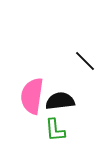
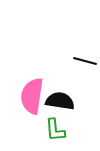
black line: rotated 30 degrees counterclockwise
black semicircle: rotated 16 degrees clockwise
